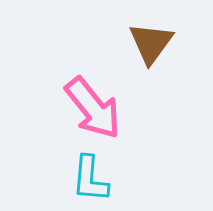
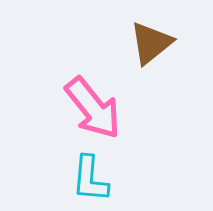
brown triangle: rotated 15 degrees clockwise
